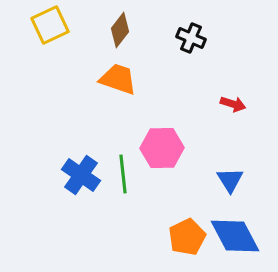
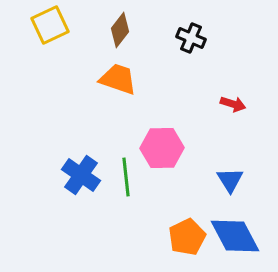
green line: moved 3 px right, 3 px down
